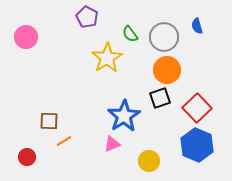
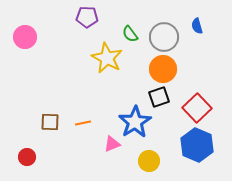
purple pentagon: rotated 25 degrees counterclockwise
pink circle: moved 1 px left
yellow star: rotated 12 degrees counterclockwise
orange circle: moved 4 px left, 1 px up
black square: moved 1 px left, 1 px up
blue star: moved 11 px right, 6 px down
brown square: moved 1 px right, 1 px down
orange line: moved 19 px right, 18 px up; rotated 21 degrees clockwise
